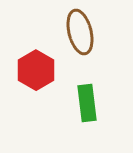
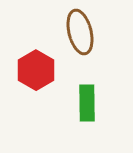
green rectangle: rotated 6 degrees clockwise
